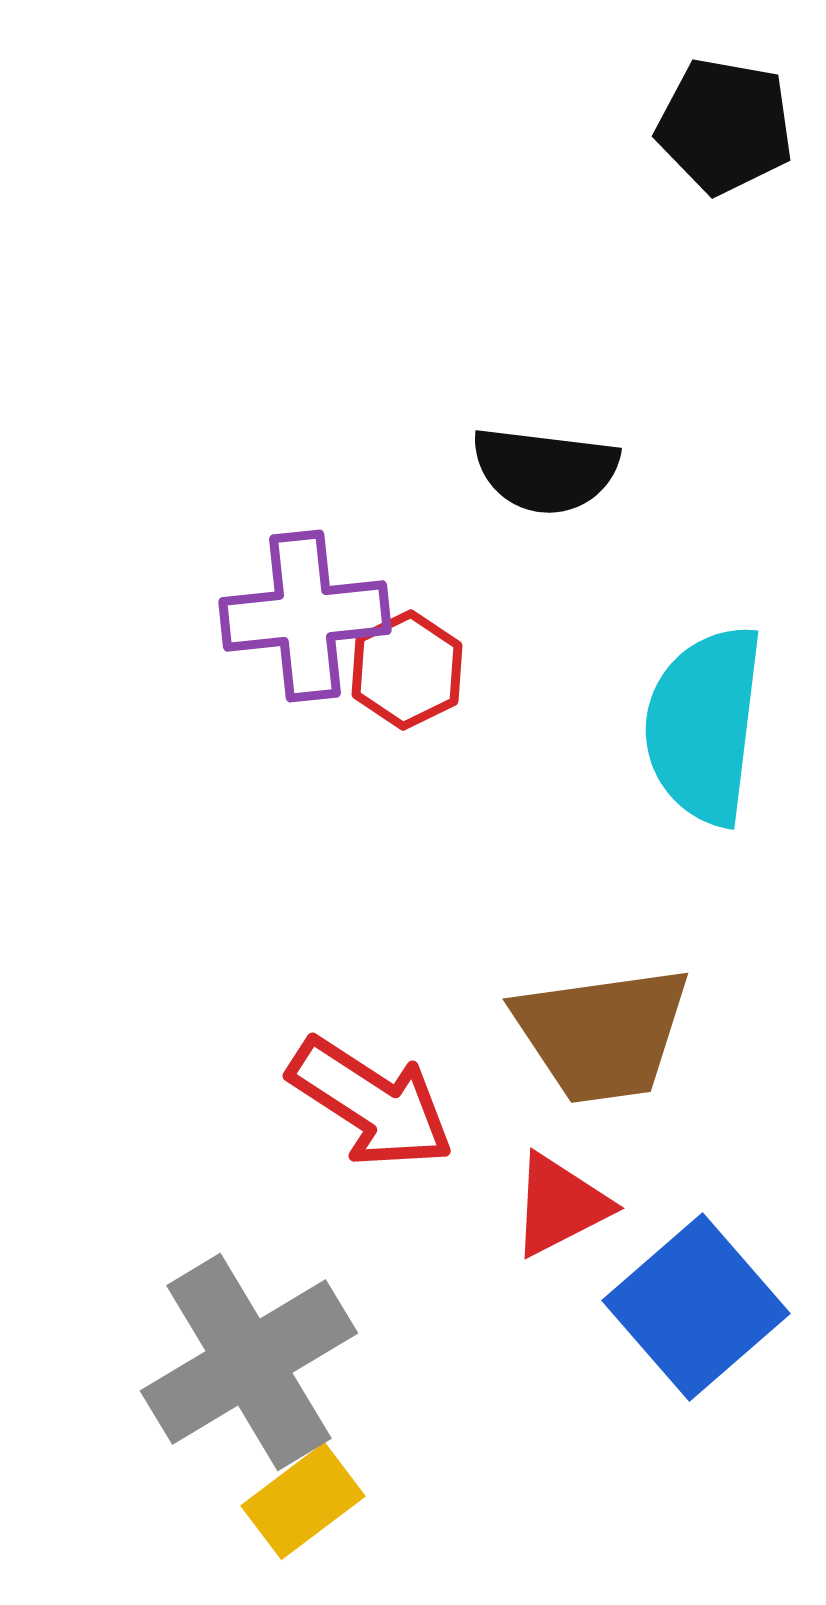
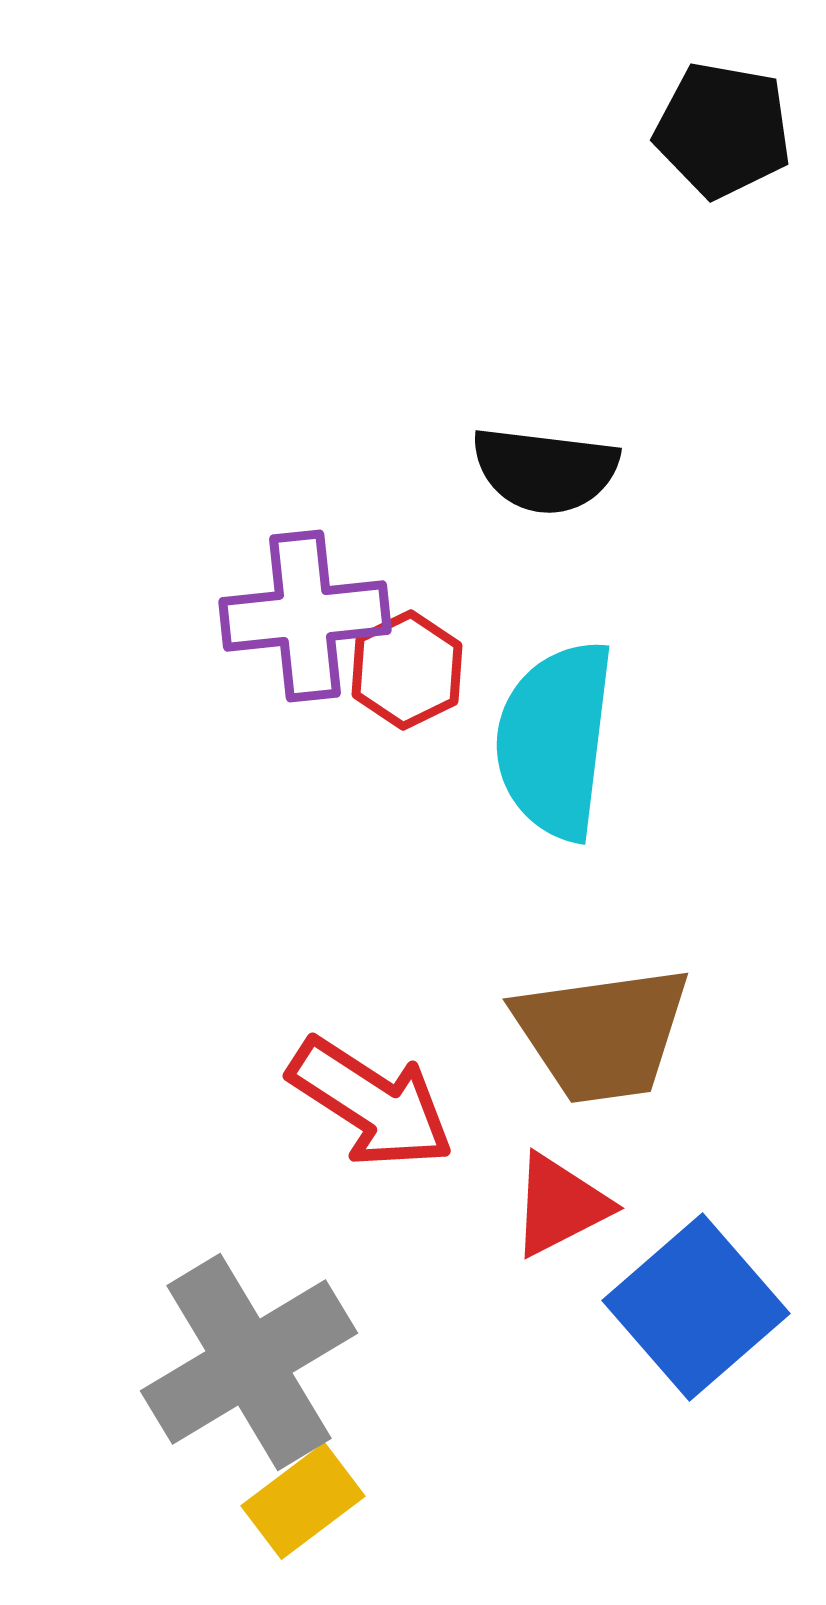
black pentagon: moved 2 px left, 4 px down
cyan semicircle: moved 149 px left, 15 px down
